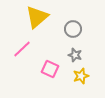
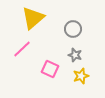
yellow triangle: moved 4 px left, 1 px down
